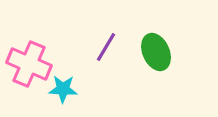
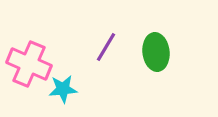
green ellipse: rotated 18 degrees clockwise
cyan star: rotated 8 degrees counterclockwise
